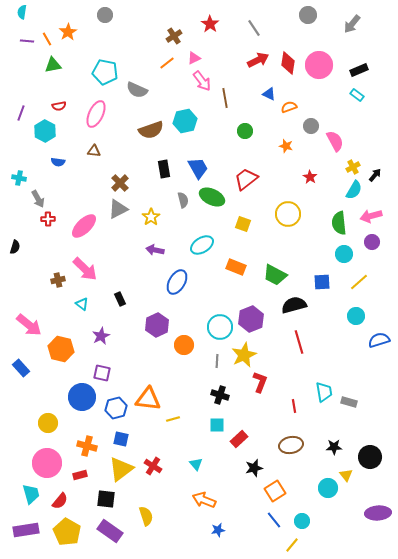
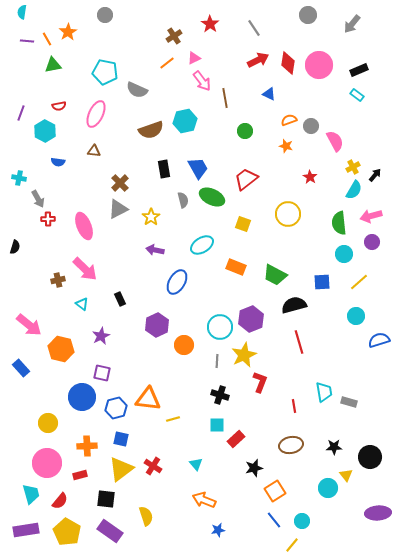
orange semicircle at (289, 107): moved 13 px down
pink ellipse at (84, 226): rotated 68 degrees counterclockwise
red rectangle at (239, 439): moved 3 px left
orange cross at (87, 446): rotated 18 degrees counterclockwise
